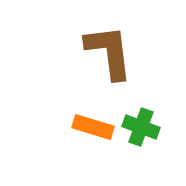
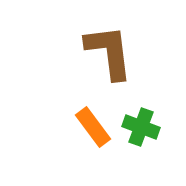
orange rectangle: rotated 36 degrees clockwise
